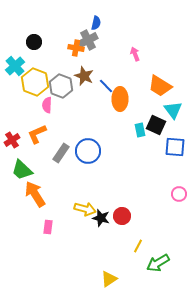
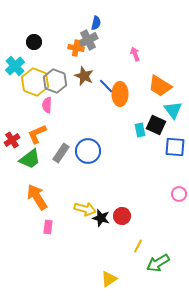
gray hexagon: moved 6 px left, 5 px up
orange ellipse: moved 5 px up
green trapezoid: moved 8 px right, 11 px up; rotated 80 degrees counterclockwise
orange arrow: moved 2 px right, 3 px down
